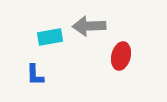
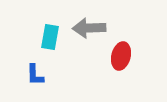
gray arrow: moved 2 px down
cyan rectangle: rotated 70 degrees counterclockwise
